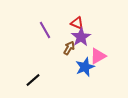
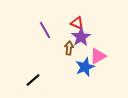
brown arrow: rotated 24 degrees counterclockwise
